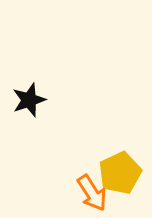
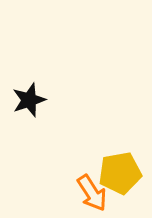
yellow pentagon: rotated 15 degrees clockwise
